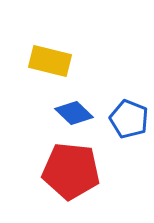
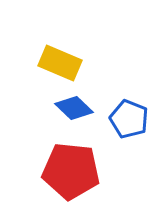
yellow rectangle: moved 10 px right, 2 px down; rotated 9 degrees clockwise
blue diamond: moved 5 px up
